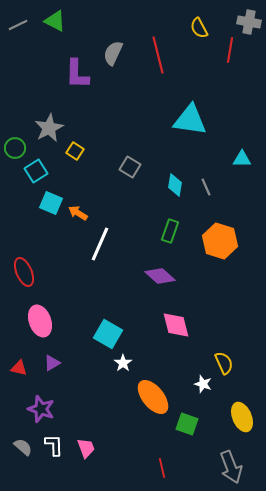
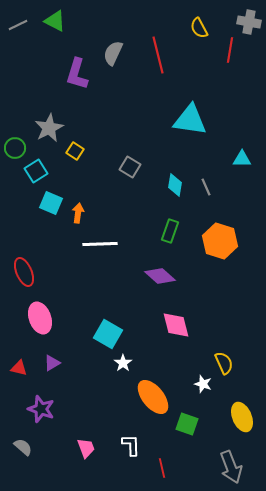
purple L-shape at (77, 74): rotated 16 degrees clockwise
orange arrow at (78, 213): rotated 66 degrees clockwise
white line at (100, 244): rotated 64 degrees clockwise
pink ellipse at (40, 321): moved 3 px up
white L-shape at (54, 445): moved 77 px right
